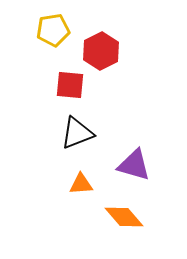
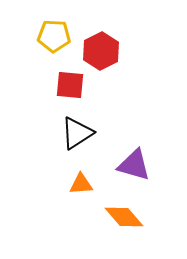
yellow pentagon: moved 1 px right, 6 px down; rotated 12 degrees clockwise
black triangle: rotated 12 degrees counterclockwise
